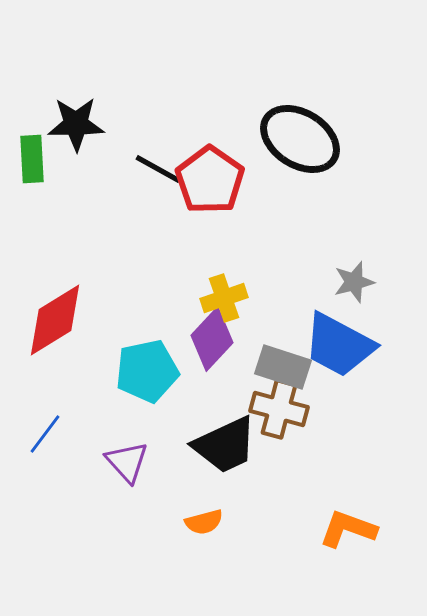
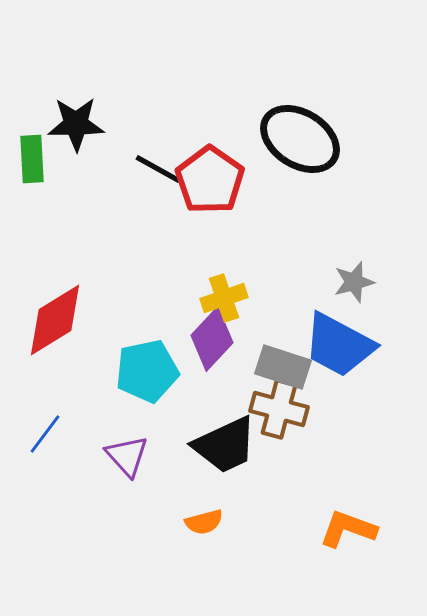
purple triangle: moved 6 px up
